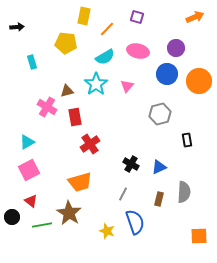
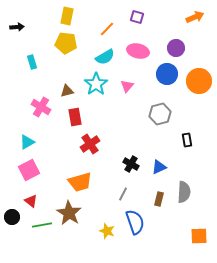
yellow rectangle: moved 17 px left
pink cross: moved 6 px left
